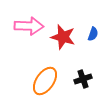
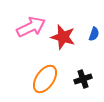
pink arrow: moved 2 px right, 1 px down; rotated 28 degrees counterclockwise
blue semicircle: moved 1 px right
orange ellipse: moved 2 px up
